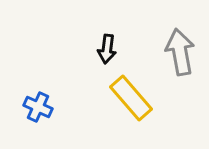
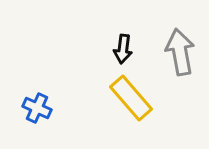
black arrow: moved 16 px right
blue cross: moved 1 px left, 1 px down
